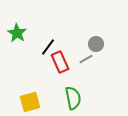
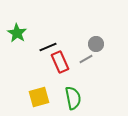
black line: rotated 30 degrees clockwise
yellow square: moved 9 px right, 5 px up
